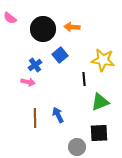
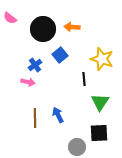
yellow star: moved 1 px left, 1 px up; rotated 10 degrees clockwise
green triangle: rotated 36 degrees counterclockwise
